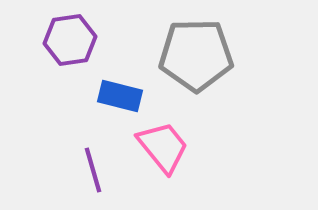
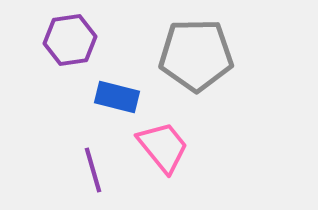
blue rectangle: moved 3 px left, 1 px down
